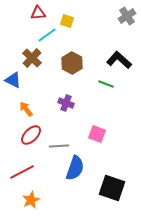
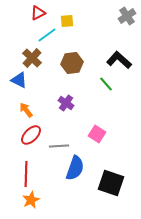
red triangle: rotated 21 degrees counterclockwise
yellow square: rotated 24 degrees counterclockwise
brown hexagon: rotated 25 degrees clockwise
blue triangle: moved 6 px right
green line: rotated 28 degrees clockwise
purple cross: rotated 14 degrees clockwise
orange arrow: moved 1 px down
pink square: rotated 12 degrees clockwise
red line: moved 4 px right, 2 px down; rotated 60 degrees counterclockwise
black square: moved 1 px left, 5 px up
